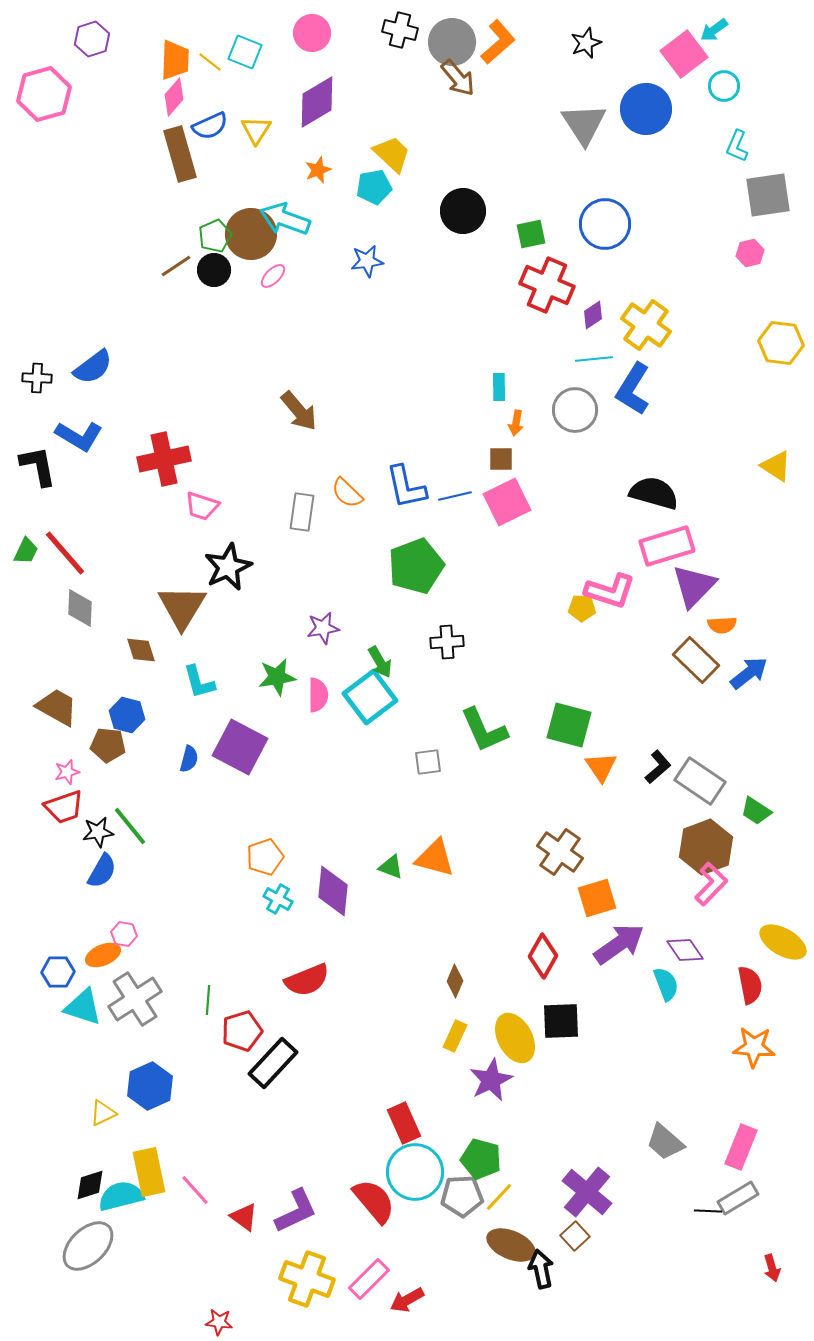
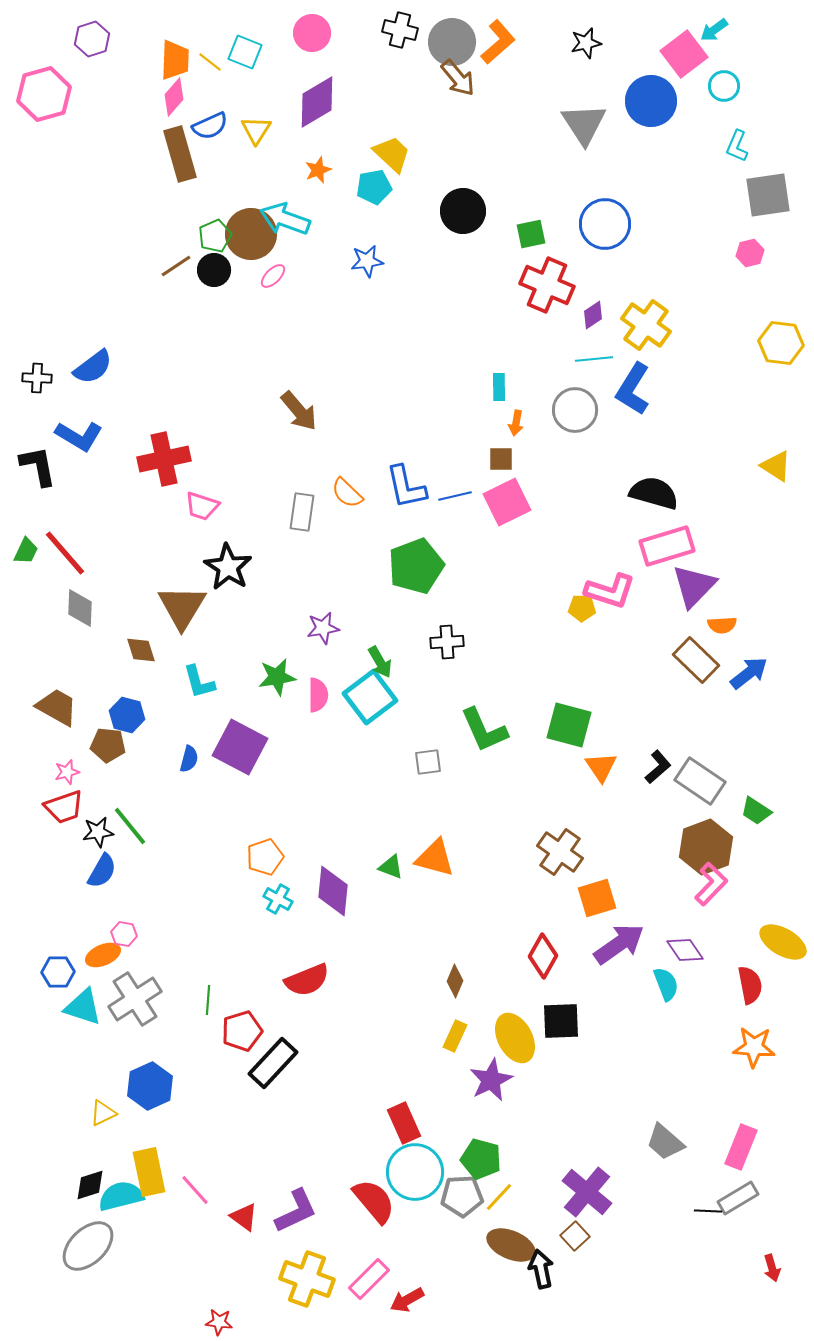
black star at (586, 43): rotated 8 degrees clockwise
blue circle at (646, 109): moved 5 px right, 8 px up
black star at (228, 567): rotated 15 degrees counterclockwise
